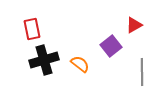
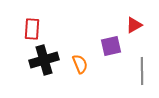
red rectangle: rotated 15 degrees clockwise
purple square: rotated 25 degrees clockwise
orange semicircle: rotated 30 degrees clockwise
gray line: moved 1 px up
